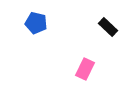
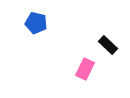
black rectangle: moved 18 px down
